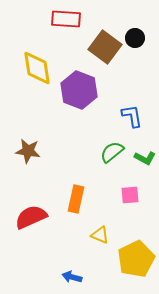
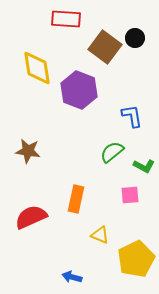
green L-shape: moved 1 px left, 8 px down
